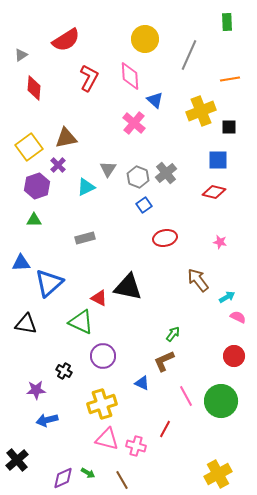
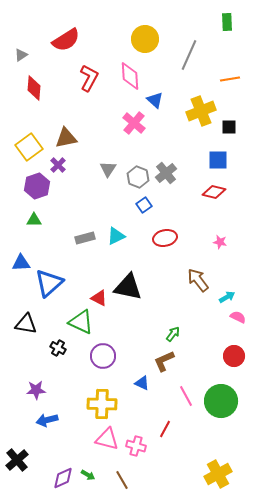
cyan triangle at (86, 187): moved 30 px right, 49 px down
black cross at (64, 371): moved 6 px left, 23 px up
yellow cross at (102, 404): rotated 20 degrees clockwise
green arrow at (88, 473): moved 2 px down
